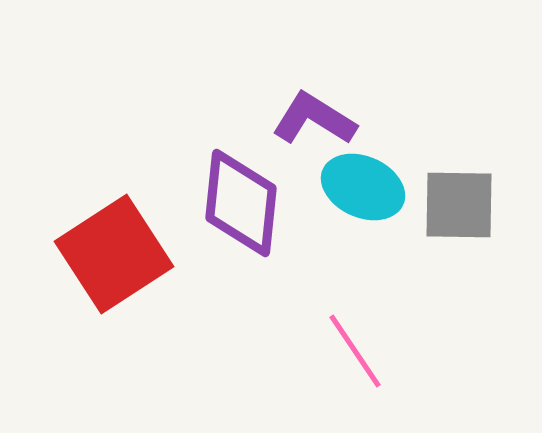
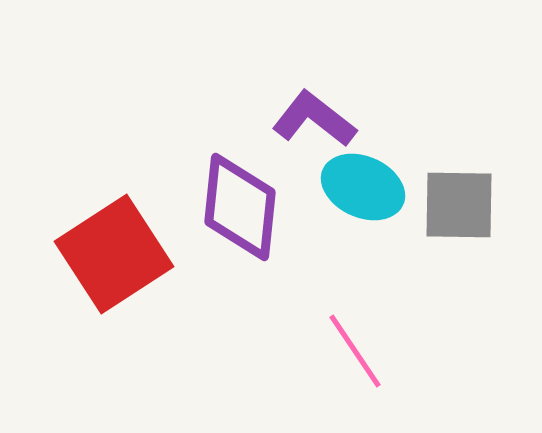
purple L-shape: rotated 6 degrees clockwise
purple diamond: moved 1 px left, 4 px down
